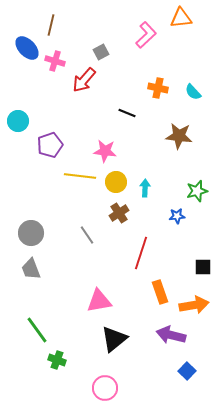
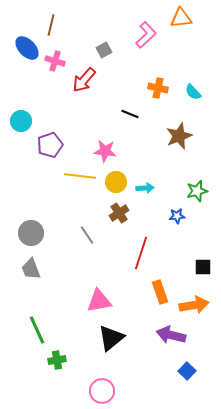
gray square: moved 3 px right, 2 px up
black line: moved 3 px right, 1 px down
cyan circle: moved 3 px right
brown star: rotated 28 degrees counterclockwise
cyan arrow: rotated 84 degrees clockwise
green line: rotated 12 degrees clockwise
black triangle: moved 3 px left, 1 px up
green cross: rotated 30 degrees counterclockwise
pink circle: moved 3 px left, 3 px down
